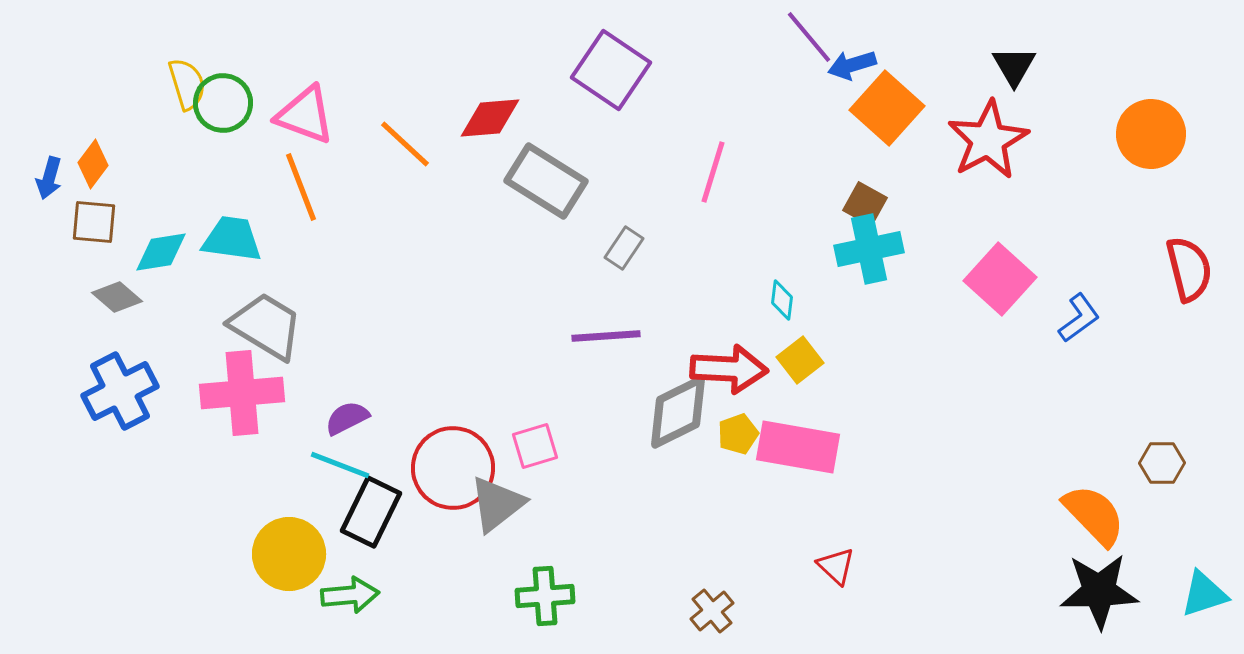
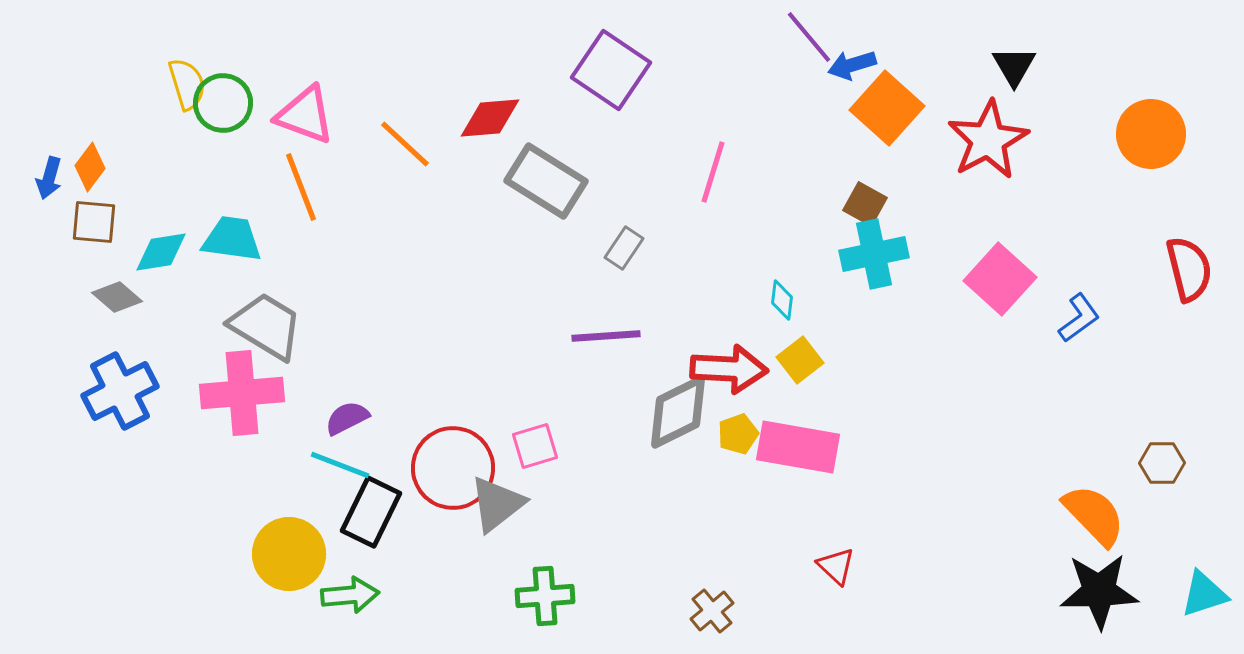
orange diamond at (93, 164): moved 3 px left, 3 px down
cyan cross at (869, 249): moved 5 px right, 5 px down
